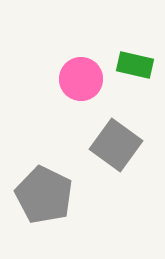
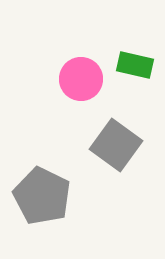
gray pentagon: moved 2 px left, 1 px down
